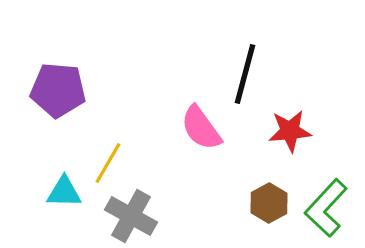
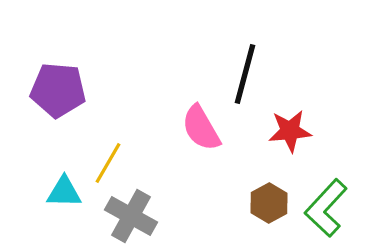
pink semicircle: rotated 6 degrees clockwise
